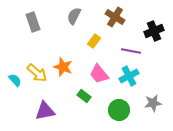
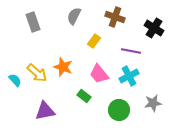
brown cross: rotated 12 degrees counterclockwise
black cross: moved 3 px up; rotated 36 degrees counterclockwise
